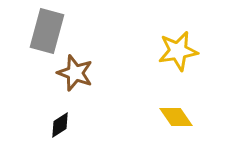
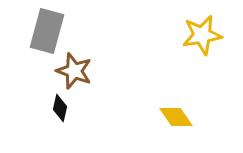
yellow star: moved 24 px right, 16 px up
brown star: moved 1 px left, 2 px up
black diamond: moved 17 px up; rotated 44 degrees counterclockwise
